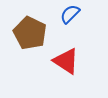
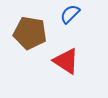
brown pentagon: rotated 16 degrees counterclockwise
